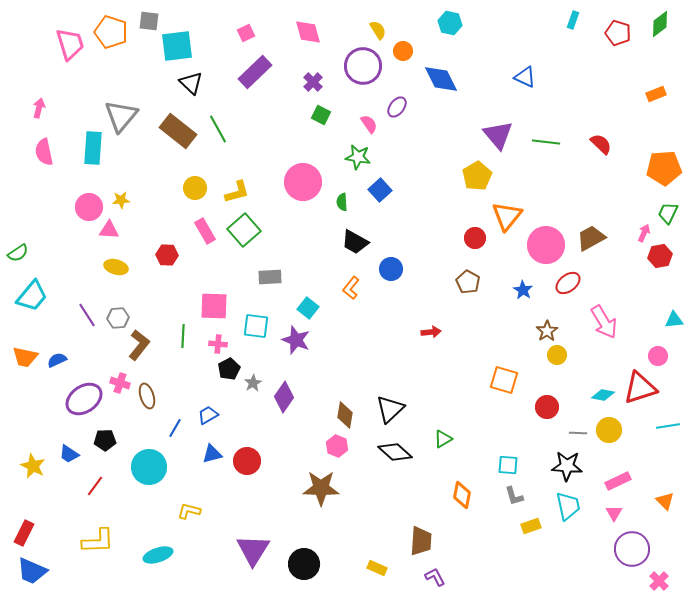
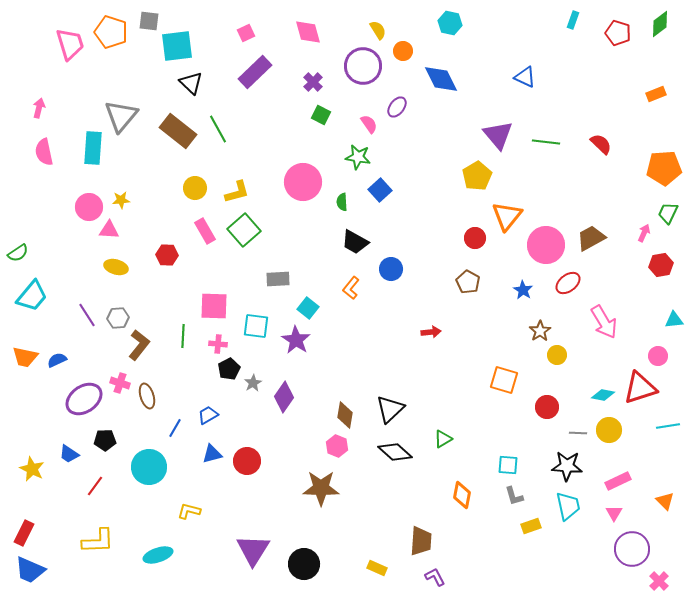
red hexagon at (660, 256): moved 1 px right, 9 px down
gray rectangle at (270, 277): moved 8 px right, 2 px down
brown star at (547, 331): moved 7 px left
purple star at (296, 340): rotated 12 degrees clockwise
yellow star at (33, 466): moved 1 px left, 3 px down
blue trapezoid at (32, 571): moved 2 px left, 1 px up
